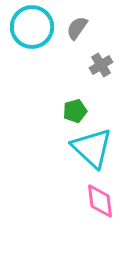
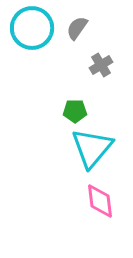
cyan circle: moved 1 px down
green pentagon: rotated 15 degrees clockwise
cyan triangle: rotated 27 degrees clockwise
